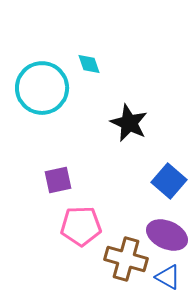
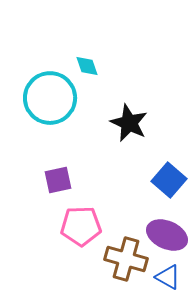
cyan diamond: moved 2 px left, 2 px down
cyan circle: moved 8 px right, 10 px down
blue square: moved 1 px up
